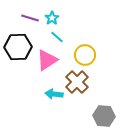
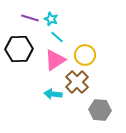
cyan star: moved 1 px left, 1 px down; rotated 16 degrees counterclockwise
black hexagon: moved 1 px right, 2 px down
pink triangle: moved 8 px right
cyan arrow: moved 1 px left
gray hexagon: moved 4 px left, 6 px up
